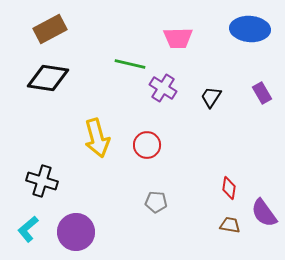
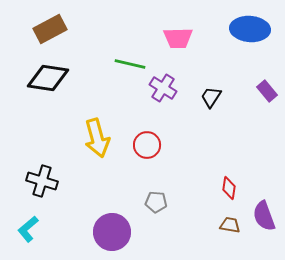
purple rectangle: moved 5 px right, 2 px up; rotated 10 degrees counterclockwise
purple semicircle: moved 3 px down; rotated 16 degrees clockwise
purple circle: moved 36 px right
